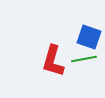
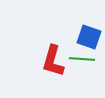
green line: moved 2 px left; rotated 15 degrees clockwise
